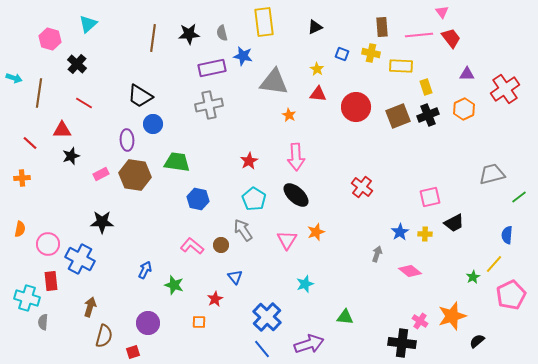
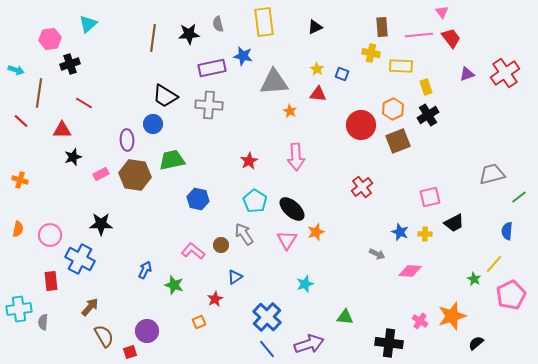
gray semicircle at (222, 33): moved 4 px left, 9 px up
pink hexagon at (50, 39): rotated 25 degrees counterclockwise
blue square at (342, 54): moved 20 px down
black cross at (77, 64): moved 7 px left; rotated 30 degrees clockwise
purple triangle at (467, 74): rotated 21 degrees counterclockwise
cyan arrow at (14, 78): moved 2 px right, 8 px up
gray triangle at (274, 82): rotated 12 degrees counterclockwise
red cross at (505, 89): moved 16 px up
black trapezoid at (140, 96): moved 25 px right
gray cross at (209, 105): rotated 16 degrees clockwise
red circle at (356, 107): moved 5 px right, 18 px down
orange hexagon at (464, 109): moved 71 px left
orange star at (289, 115): moved 1 px right, 4 px up
black cross at (428, 115): rotated 10 degrees counterclockwise
brown square at (398, 116): moved 25 px down
red line at (30, 143): moved 9 px left, 22 px up
black star at (71, 156): moved 2 px right, 1 px down
green trapezoid at (177, 162): moved 5 px left, 2 px up; rotated 20 degrees counterclockwise
orange cross at (22, 178): moved 2 px left, 2 px down; rotated 21 degrees clockwise
red cross at (362, 187): rotated 15 degrees clockwise
black ellipse at (296, 195): moved 4 px left, 14 px down
cyan pentagon at (254, 199): moved 1 px right, 2 px down
black star at (102, 222): moved 1 px left, 2 px down
orange semicircle at (20, 229): moved 2 px left
gray arrow at (243, 230): moved 1 px right, 4 px down
blue star at (400, 232): rotated 18 degrees counterclockwise
blue semicircle at (507, 235): moved 4 px up
pink circle at (48, 244): moved 2 px right, 9 px up
pink L-shape at (192, 246): moved 1 px right, 5 px down
gray arrow at (377, 254): rotated 98 degrees clockwise
pink diamond at (410, 271): rotated 35 degrees counterclockwise
blue triangle at (235, 277): rotated 35 degrees clockwise
green star at (473, 277): moved 1 px right, 2 px down; rotated 16 degrees counterclockwise
cyan cross at (27, 298): moved 8 px left, 11 px down; rotated 25 degrees counterclockwise
brown arrow at (90, 307): rotated 24 degrees clockwise
orange square at (199, 322): rotated 24 degrees counterclockwise
purple circle at (148, 323): moved 1 px left, 8 px down
brown semicircle at (104, 336): rotated 45 degrees counterclockwise
black semicircle at (477, 341): moved 1 px left, 2 px down
black cross at (402, 343): moved 13 px left
blue line at (262, 349): moved 5 px right
red square at (133, 352): moved 3 px left
